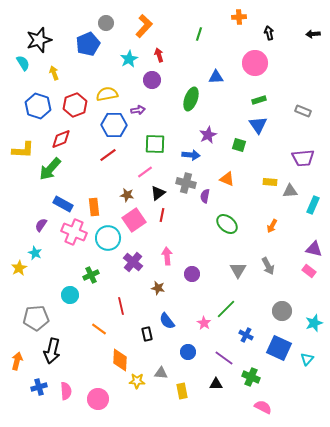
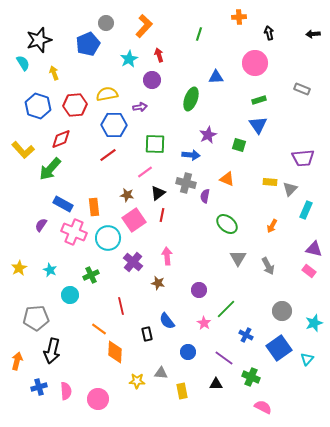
red hexagon at (75, 105): rotated 15 degrees clockwise
purple arrow at (138, 110): moved 2 px right, 3 px up
gray rectangle at (303, 111): moved 1 px left, 22 px up
yellow L-shape at (23, 150): rotated 45 degrees clockwise
gray triangle at (290, 191): moved 2 px up; rotated 42 degrees counterclockwise
cyan rectangle at (313, 205): moved 7 px left, 5 px down
cyan star at (35, 253): moved 15 px right, 17 px down
gray triangle at (238, 270): moved 12 px up
purple circle at (192, 274): moved 7 px right, 16 px down
brown star at (158, 288): moved 5 px up
blue square at (279, 348): rotated 30 degrees clockwise
orange diamond at (120, 360): moved 5 px left, 8 px up
